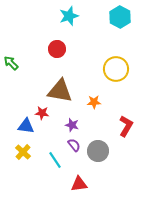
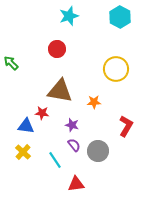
red triangle: moved 3 px left
